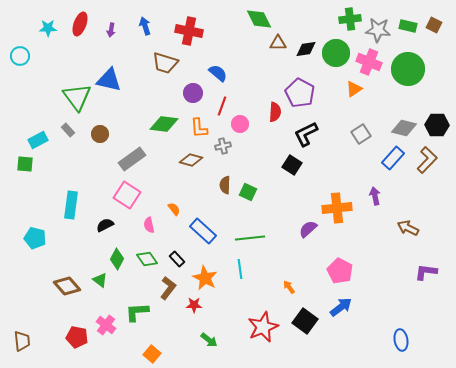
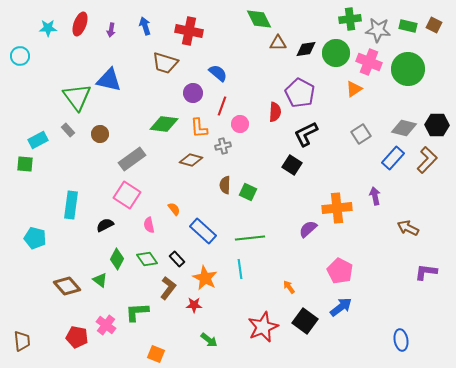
orange square at (152, 354): moved 4 px right; rotated 18 degrees counterclockwise
